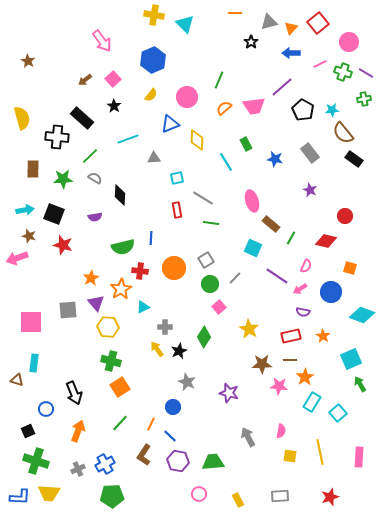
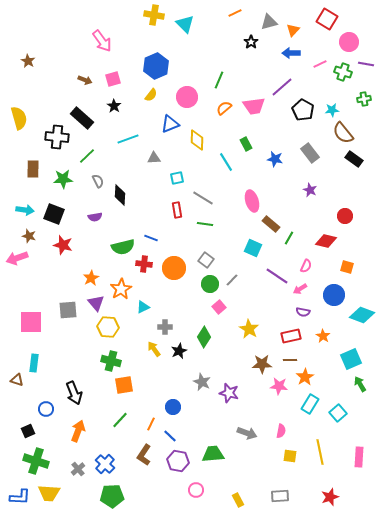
orange line at (235, 13): rotated 24 degrees counterclockwise
red square at (318, 23): moved 9 px right, 4 px up; rotated 20 degrees counterclockwise
orange triangle at (291, 28): moved 2 px right, 2 px down
blue hexagon at (153, 60): moved 3 px right, 6 px down
purple line at (366, 73): moved 9 px up; rotated 21 degrees counterclockwise
pink square at (113, 79): rotated 28 degrees clockwise
brown arrow at (85, 80): rotated 120 degrees counterclockwise
yellow semicircle at (22, 118): moved 3 px left
green line at (90, 156): moved 3 px left
gray semicircle at (95, 178): moved 3 px right, 3 px down; rotated 32 degrees clockwise
cyan arrow at (25, 210): rotated 18 degrees clockwise
green line at (211, 223): moved 6 px left, 1 px down
blue line at (151, 238): rotated 72 degrees counterclockwise
green line at (291, 238): moved 2 px left
gray square at (206, 260): rotated 21 degrees counterclockwise
orange square at (350, 268): moved 3 px left, 1 px up
red cross at (140, 271): moved 4 px right, 7 px up
gray line at (235, 278): moved 3 px left, 2 px down
blue circle at (331, 292): moved 3 px right, 3 px down
yellow arrow at (157, 349): moved 3 px left
gray star at (187, 382): moved 15 px right
orange square at (120, 387): moved 4 px right, 2 px up; rotated 24 degrees clockwise
cyan rectangle at (312, 402): moved 2 px left, 2 px down
green line at (120, 423): moved 3 px up
gray arrow at (248, 437): moved 1 px left, 4 px up; rotated 138 degrees clockwise
green trapezoid at (213, 462): moved 8 px up
blue cross at (105, 464): rotated 18 degrees counterclockwise
gray cross at (78, 469): rotated 16 degrees counterclockwise
pink circle at (199, 494): moved 3 px left, 4 px up
